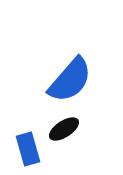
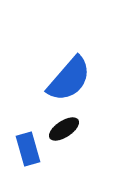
blue semicircle: moved 1 px left, 1 px up
